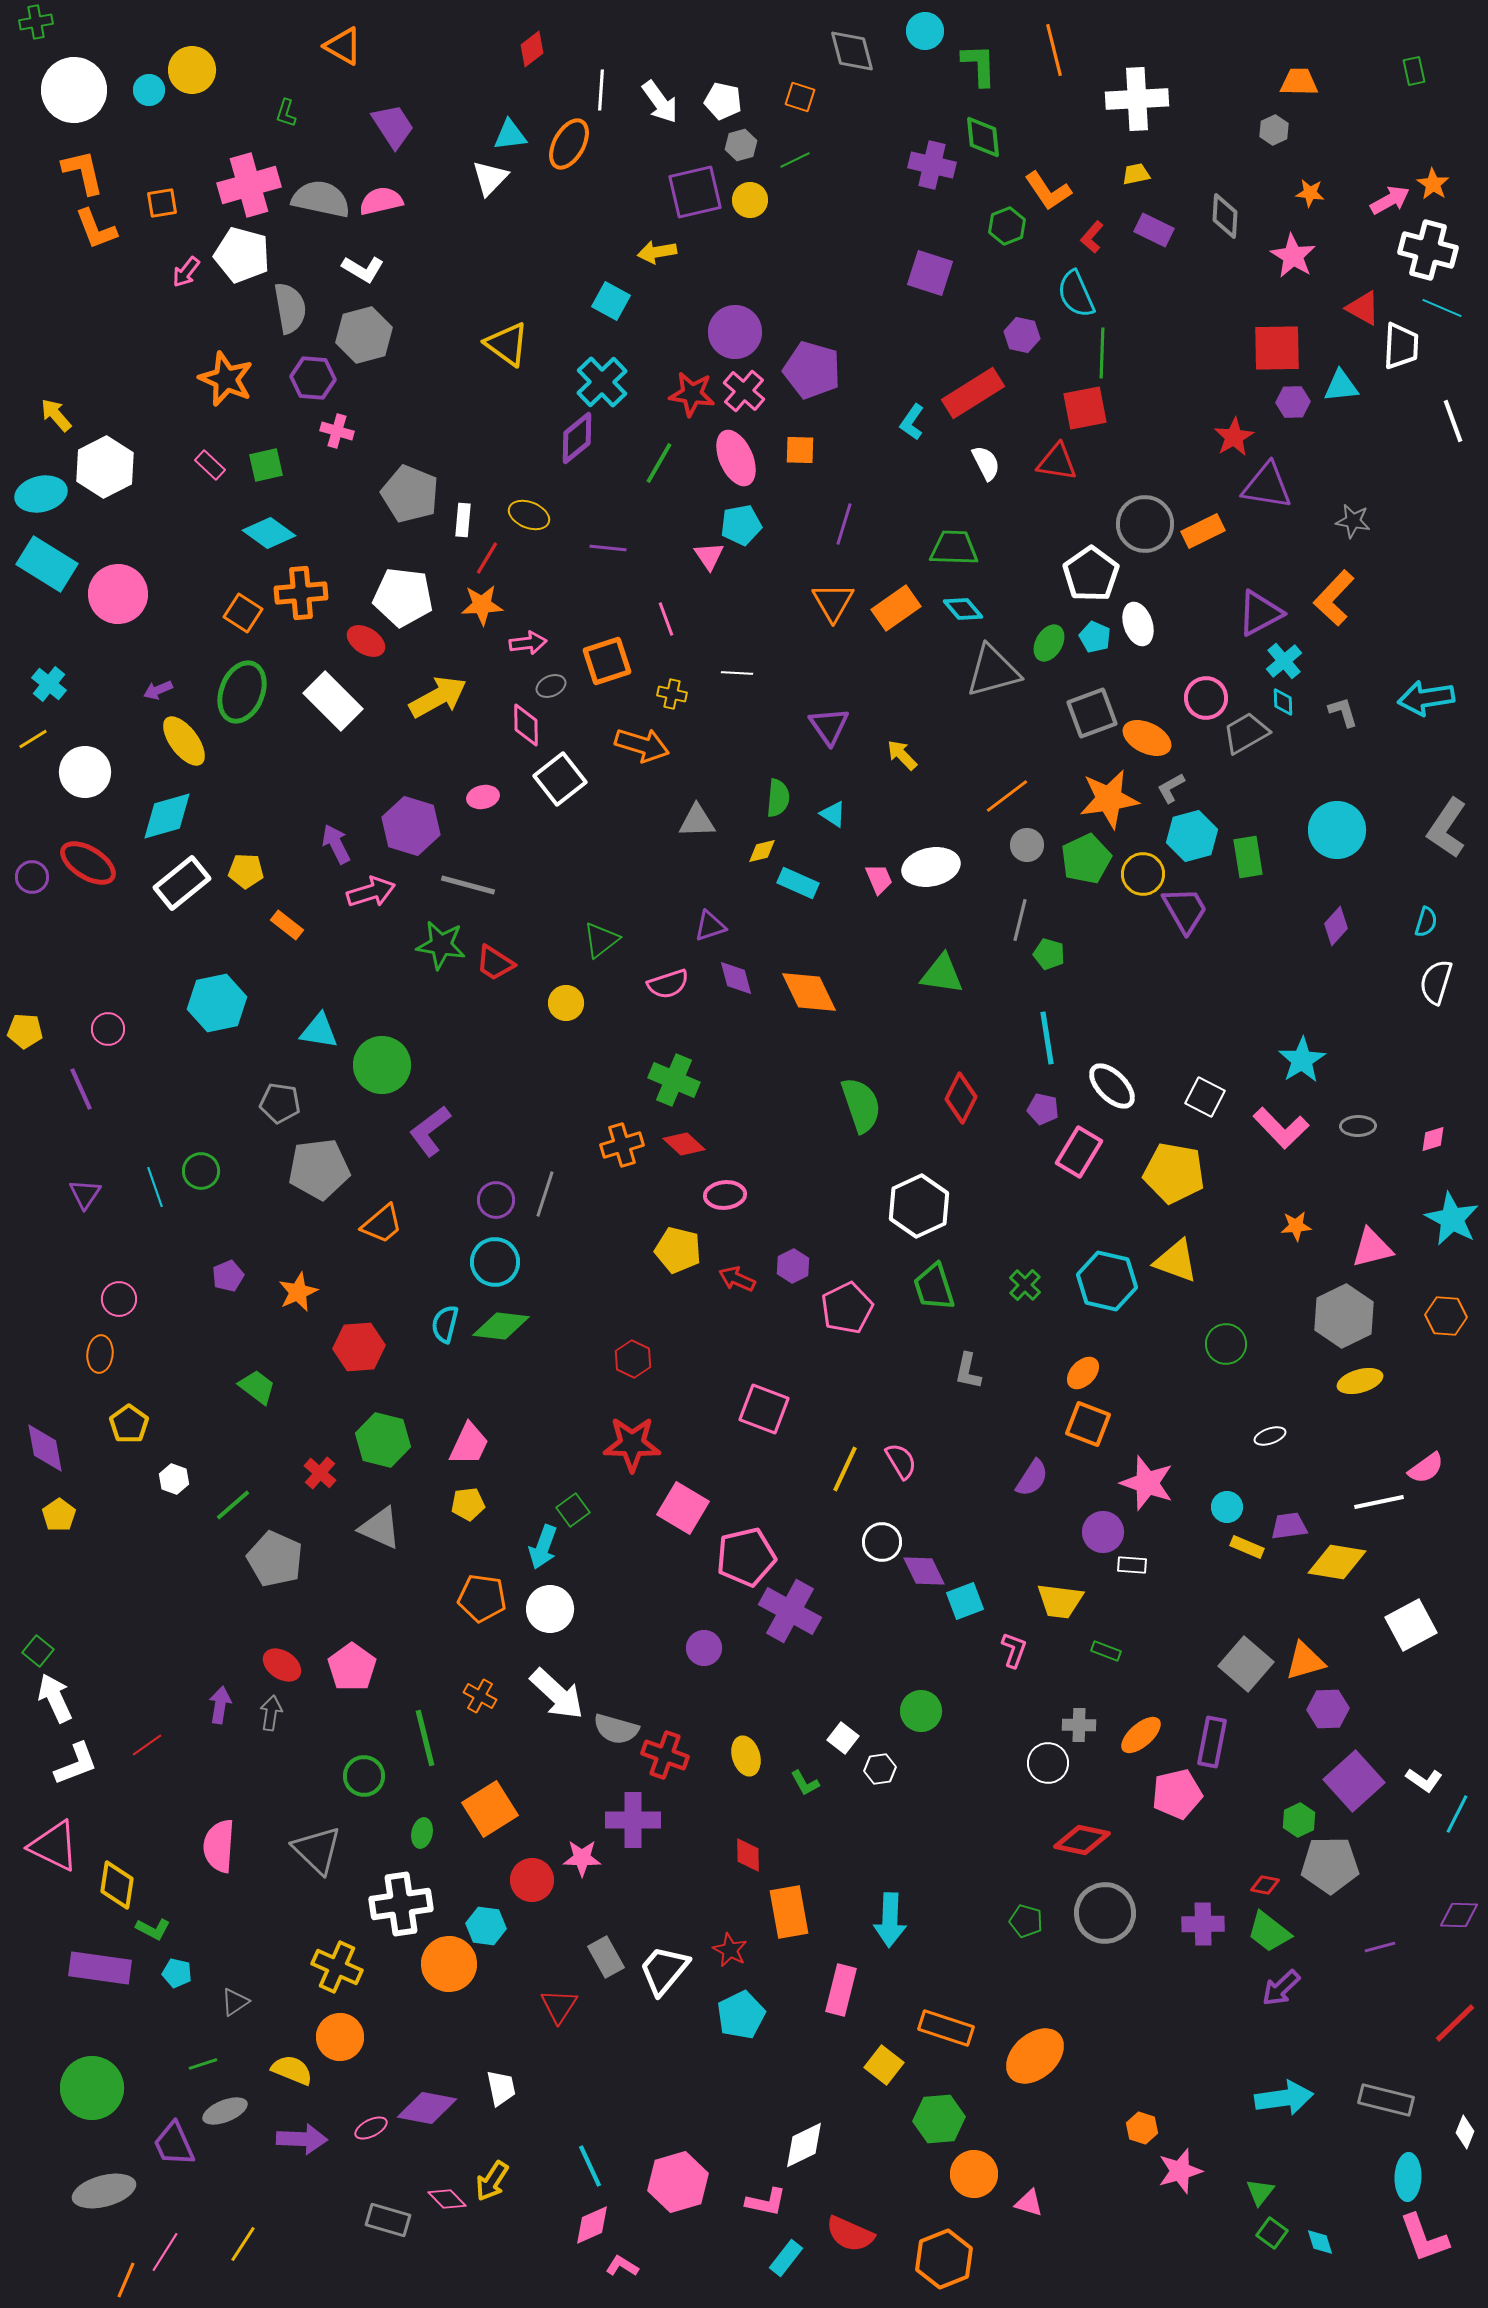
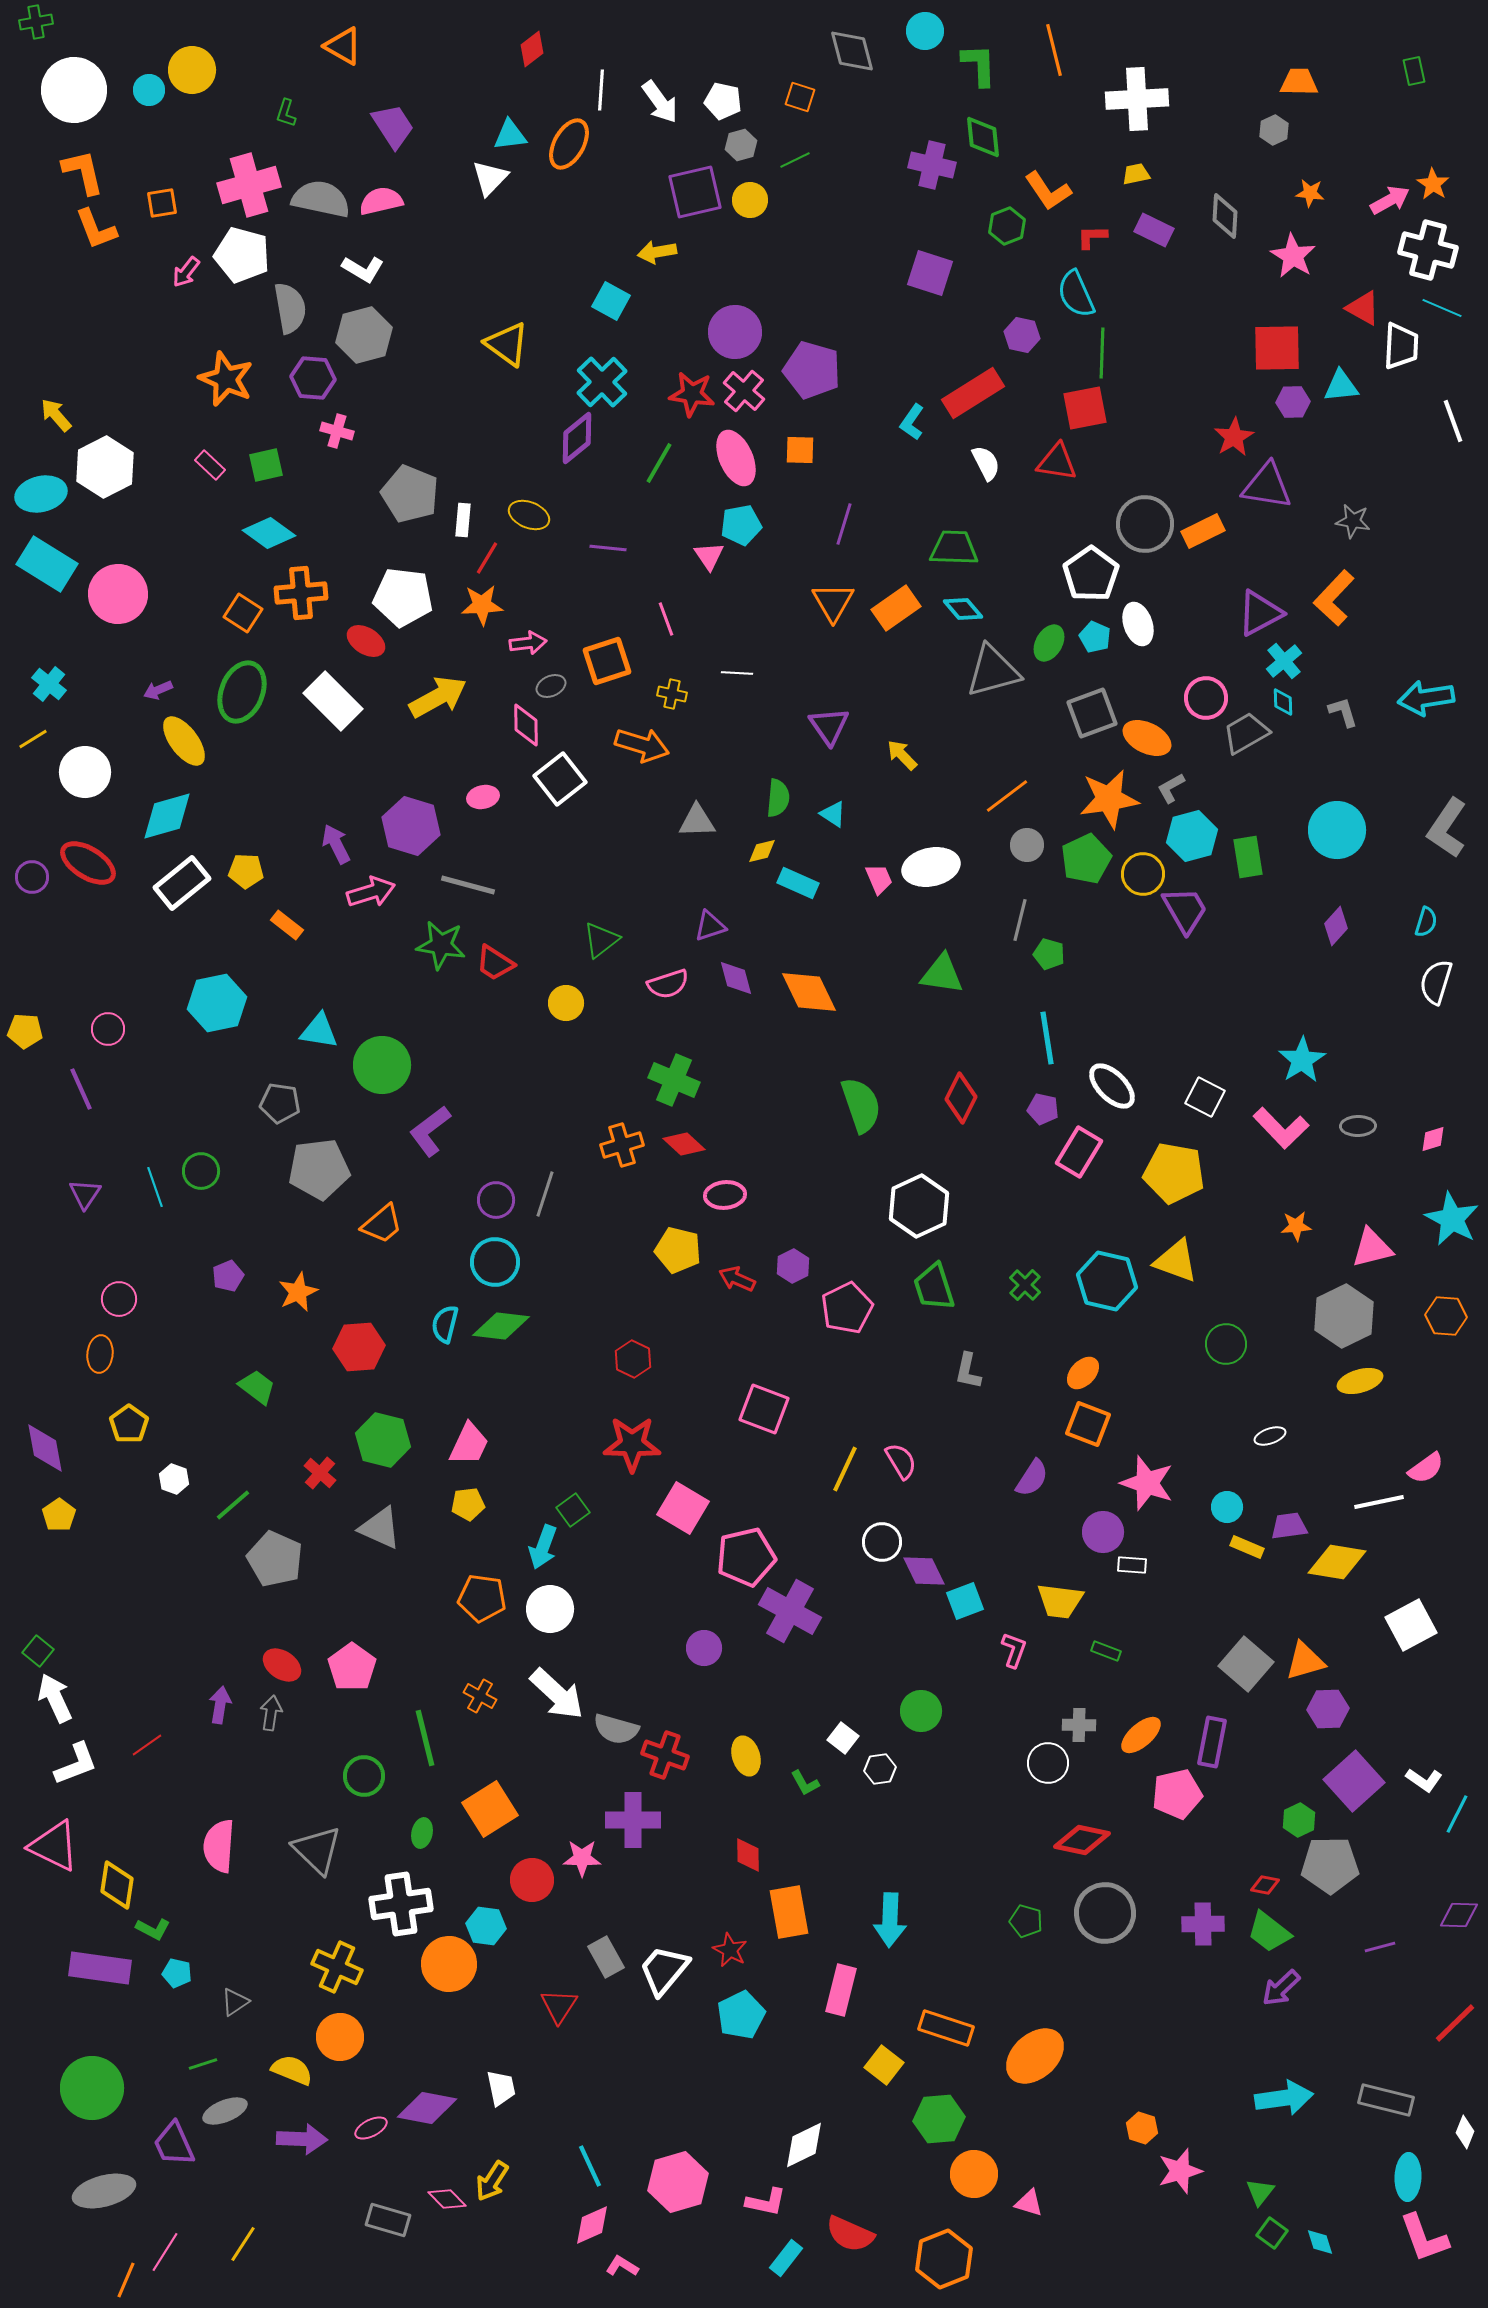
red L-shape at (1092, 237): rotated 48 degrees clockwise
